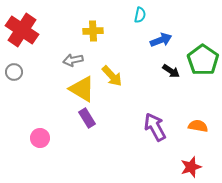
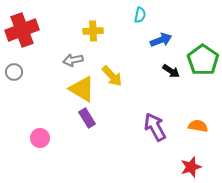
red cross: rotated 36 degrees clockwise
